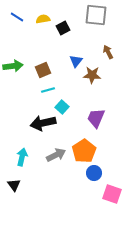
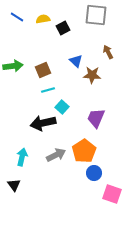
blue triangle: rotated 24 degrees counterclockwise
